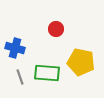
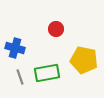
yellow pentagon: moved 3 px right, 2 px up
green rectangle: rotated 15 degrees counterclockwise
